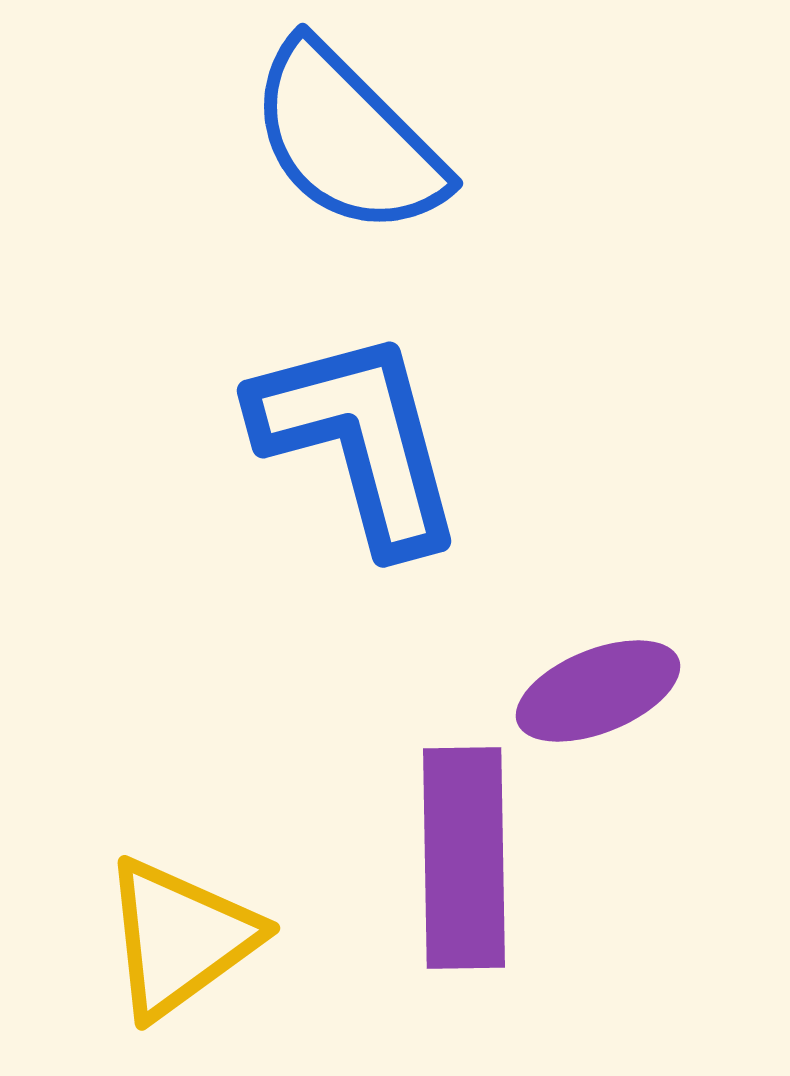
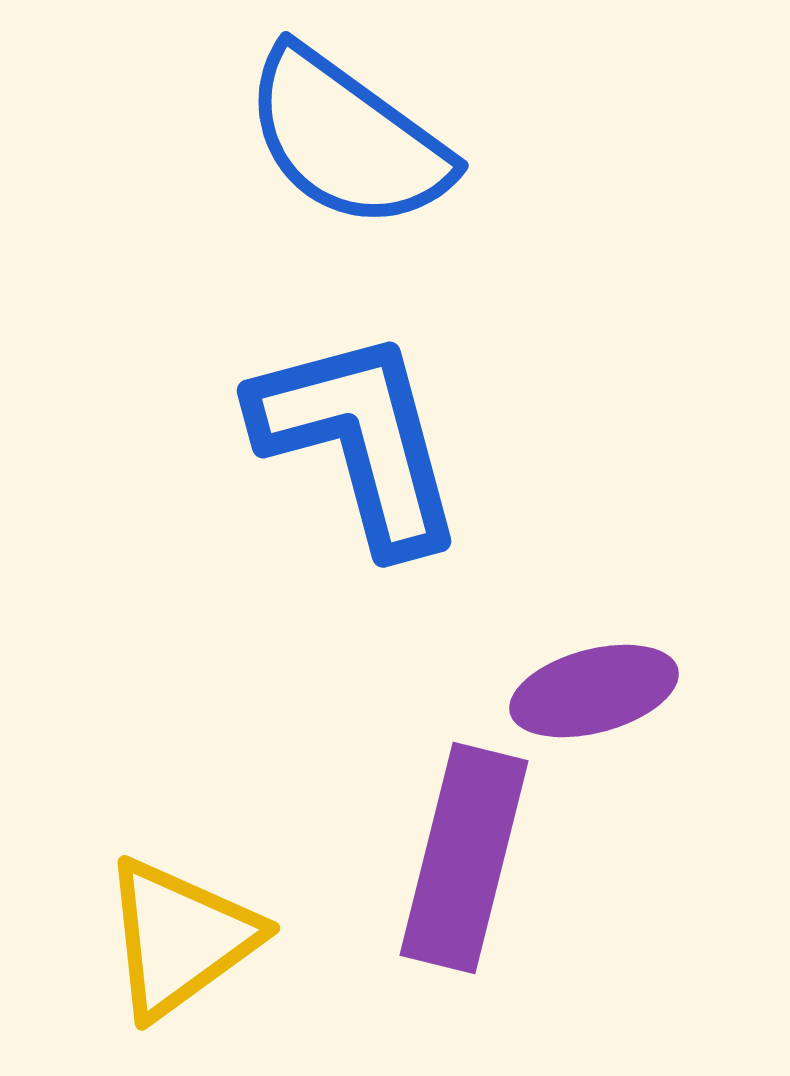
blue semicircle: rotated 9 degrees counterclockwise
purple ellipse: moved 4 px left; rotated 7 degrees clockwise
purple rectangle: rotated 15 degrees clockwise
